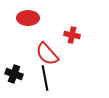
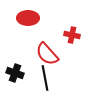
black cross: moved 1 px right, 1 px up
